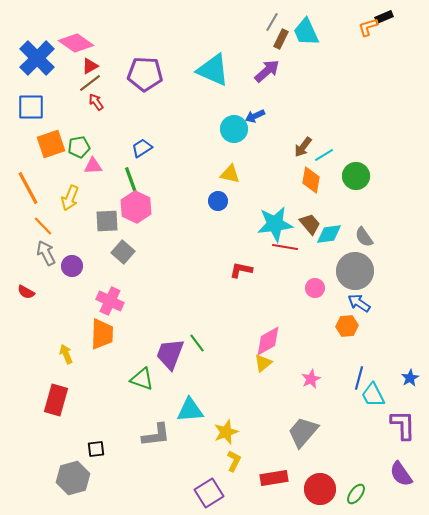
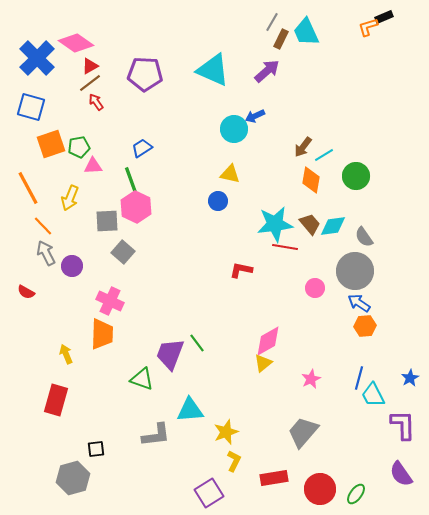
blue square at (31, 107): rotated 16 degrees clockwise
cyan diamond at (329, 234): moved 4 px right, 8 px up
orange hexagon at (347, 326): moved 18 px right
